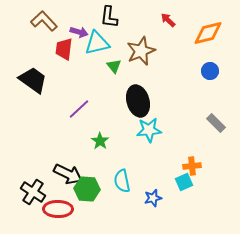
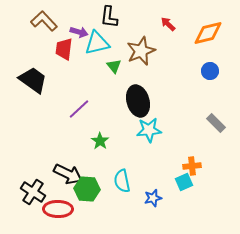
red arrow: moved 4 px down
